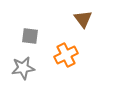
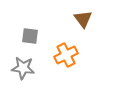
gray star: rotated 15 degrees clockwise
